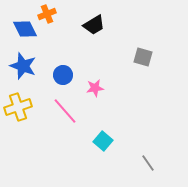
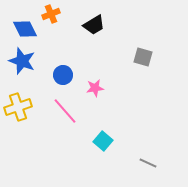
orange cross: moved 4 px right
blue star: moved 1 px left, 5 px up
gray line: rotated 30 degrees counterclockwise
